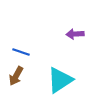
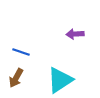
brown arrow: moved 2 px down
